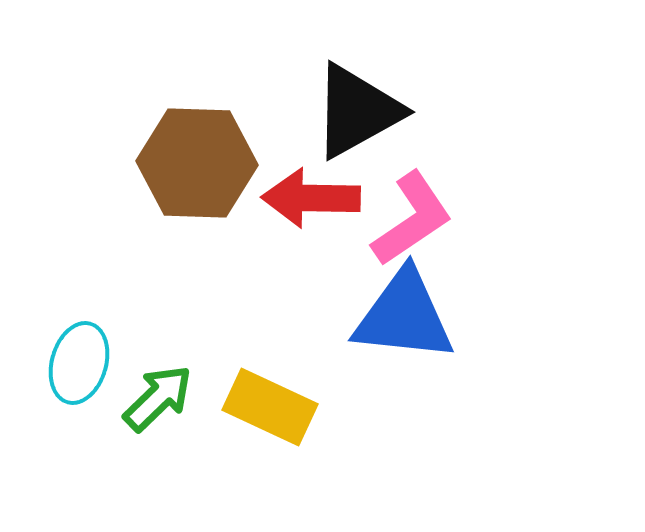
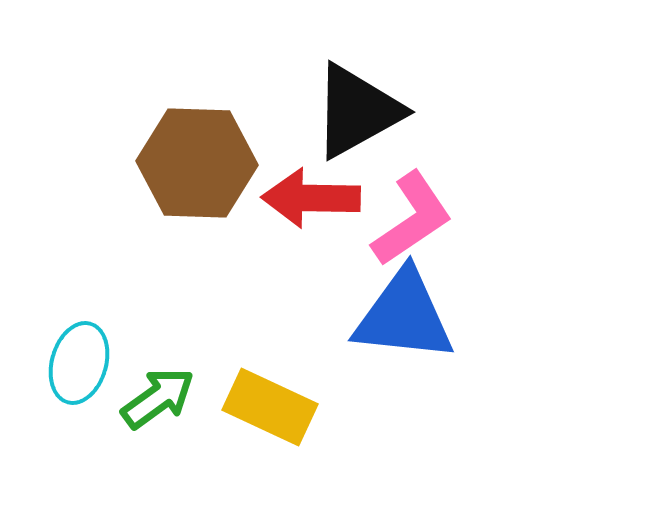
green arrow: rotated 8 degrees clockwise
